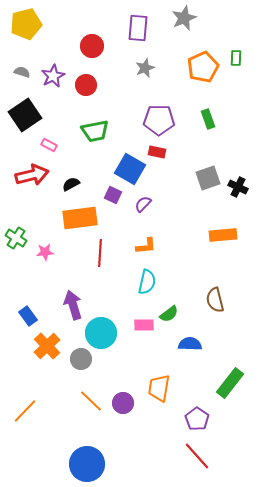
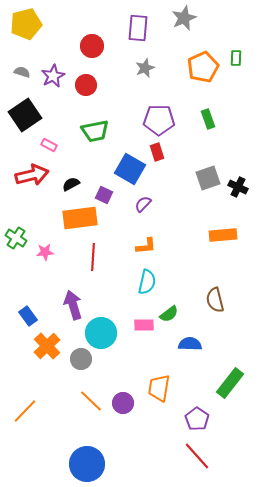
red rectangle at (157, 152): rotated 60 degrees clockwise
purple square at (113, 195): moved 9 px left
red line at (100, 253): moved 7 px left, 4 px down
